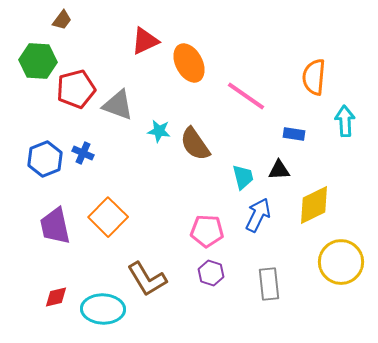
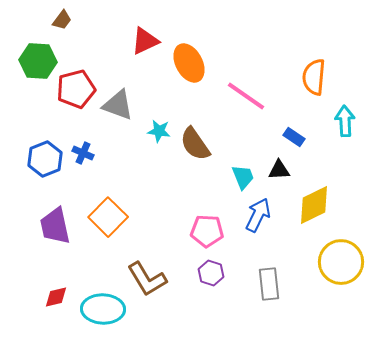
blue rectangle: moved 3 px down; rotated 25 degrees clockwise
cyan trapezoid: rotated 8 degrees counterclockwise
